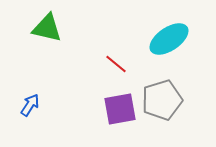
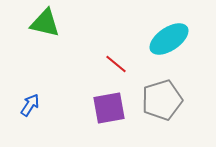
green triangle: moved 2 px left, 5 px up
purple square: moved 11 px left, 1 px up
